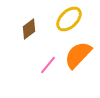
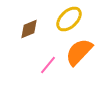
brown diamond: rotated 15 degrees clockwise
orange semicircle: moved 1 px right, 3 px up
